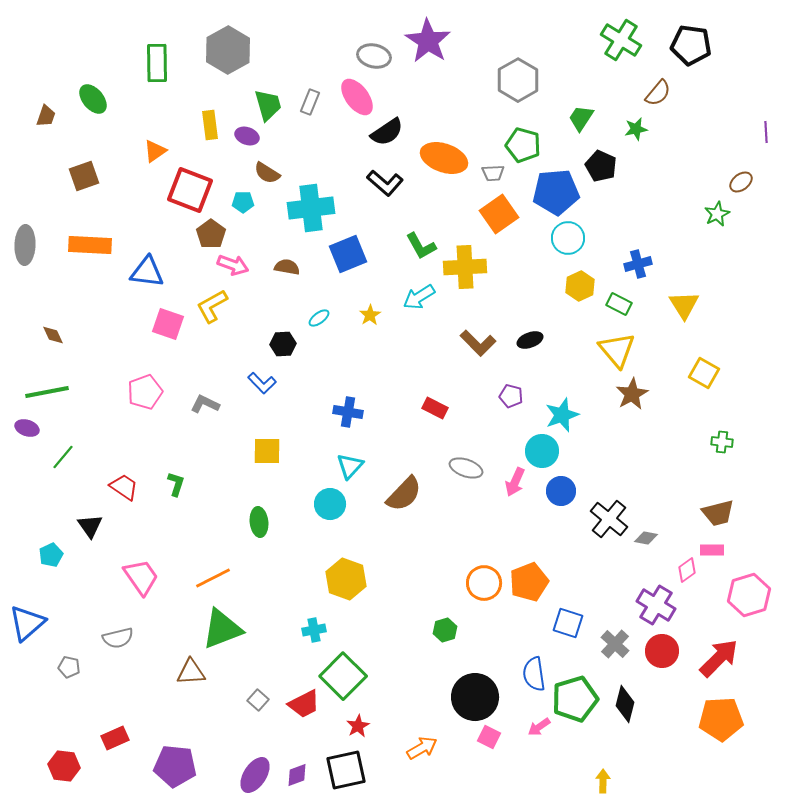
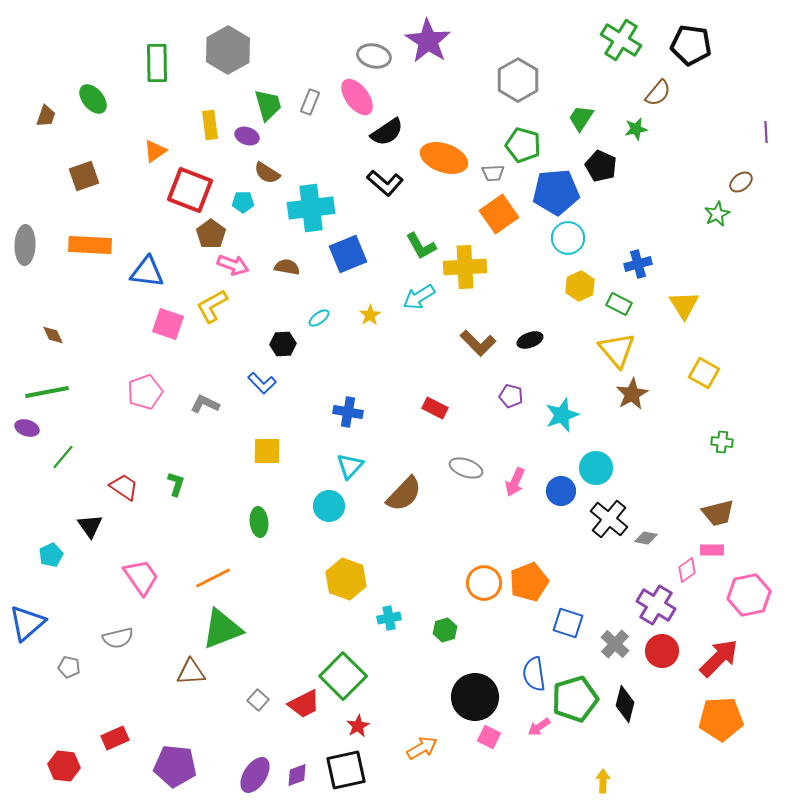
cyan circle at (542, 451): moved 54 px right, 17 px down
cyan circle at (330, 504): moved 1 px left, 2 px down
pink hexagon at (749, 595): rotated 6 degrees clockwise
cyan cross at (314, 630): moved 75 px right, 12 px up
